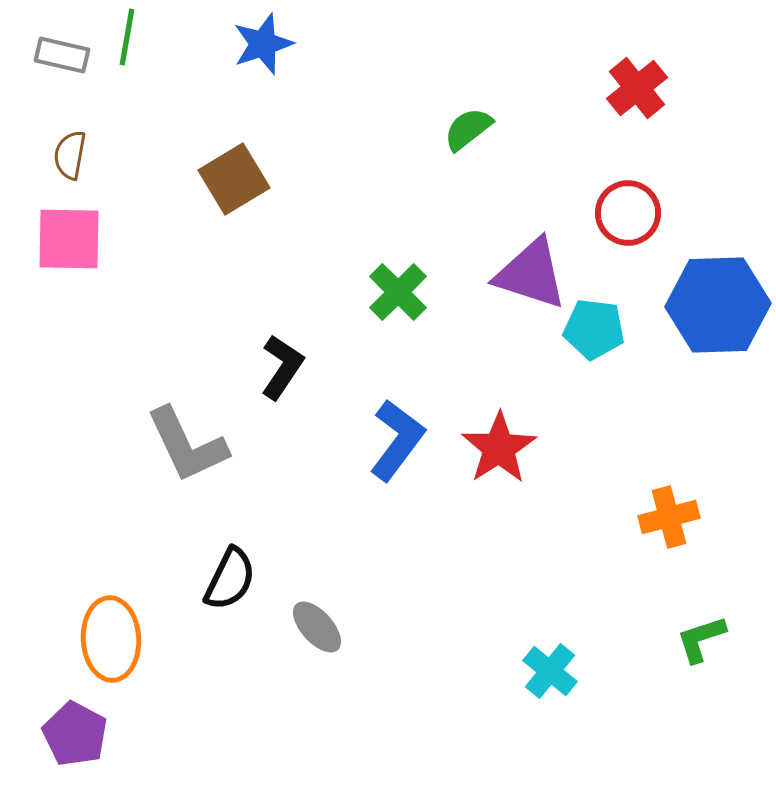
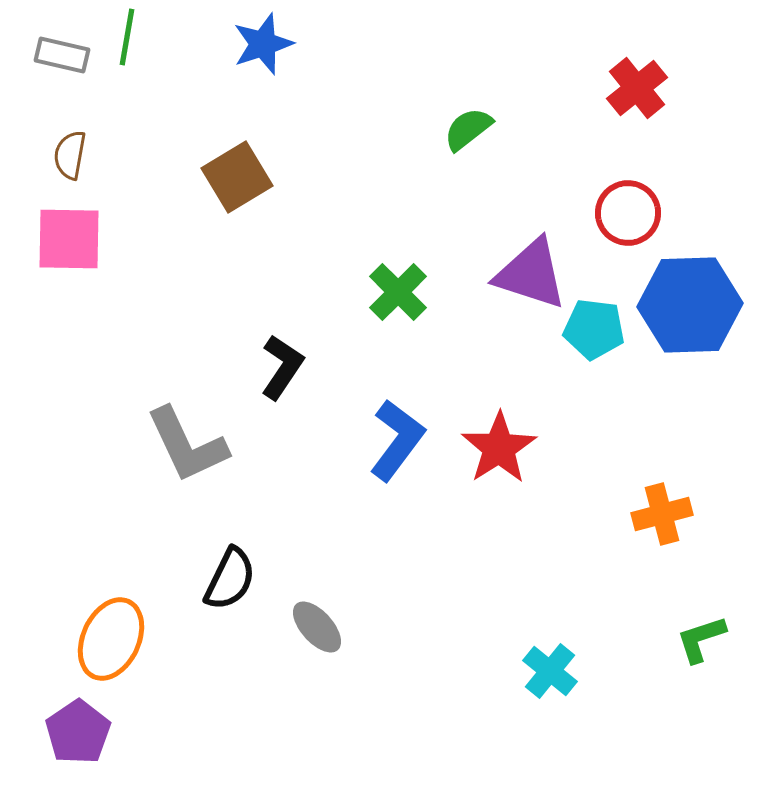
brown square: moved 3 px right, 2 px up
blue hexagon: moved 28 px left
orange cross: moved 7 px left, 3 px up
orange ellipse: rotated 28 degrees clockwise
purple pentagon: moved 3 px right, 2 px up; rotated 10 degrees clockwise
